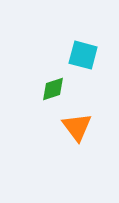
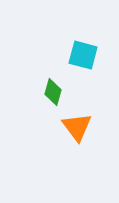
green diamond: moved 3 px down; rotated 56 degrees counterclockwise
